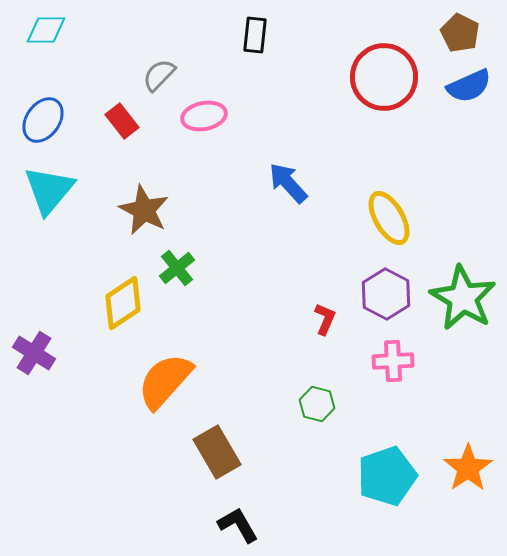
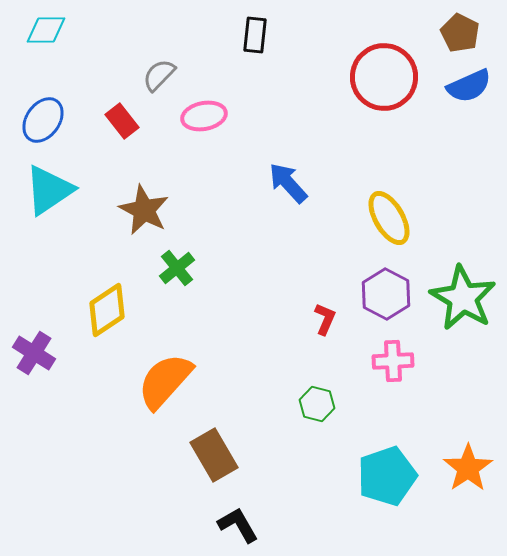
cyan triangle: rotated 16 degrees clockwise
yellow diamond: moved 16 px left, 7 px down
brown rectangle: moved 3 px left, 3 px down
